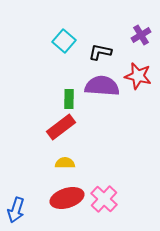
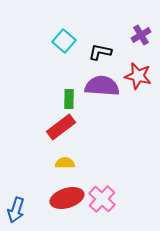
pink cross: moved 2 px left
